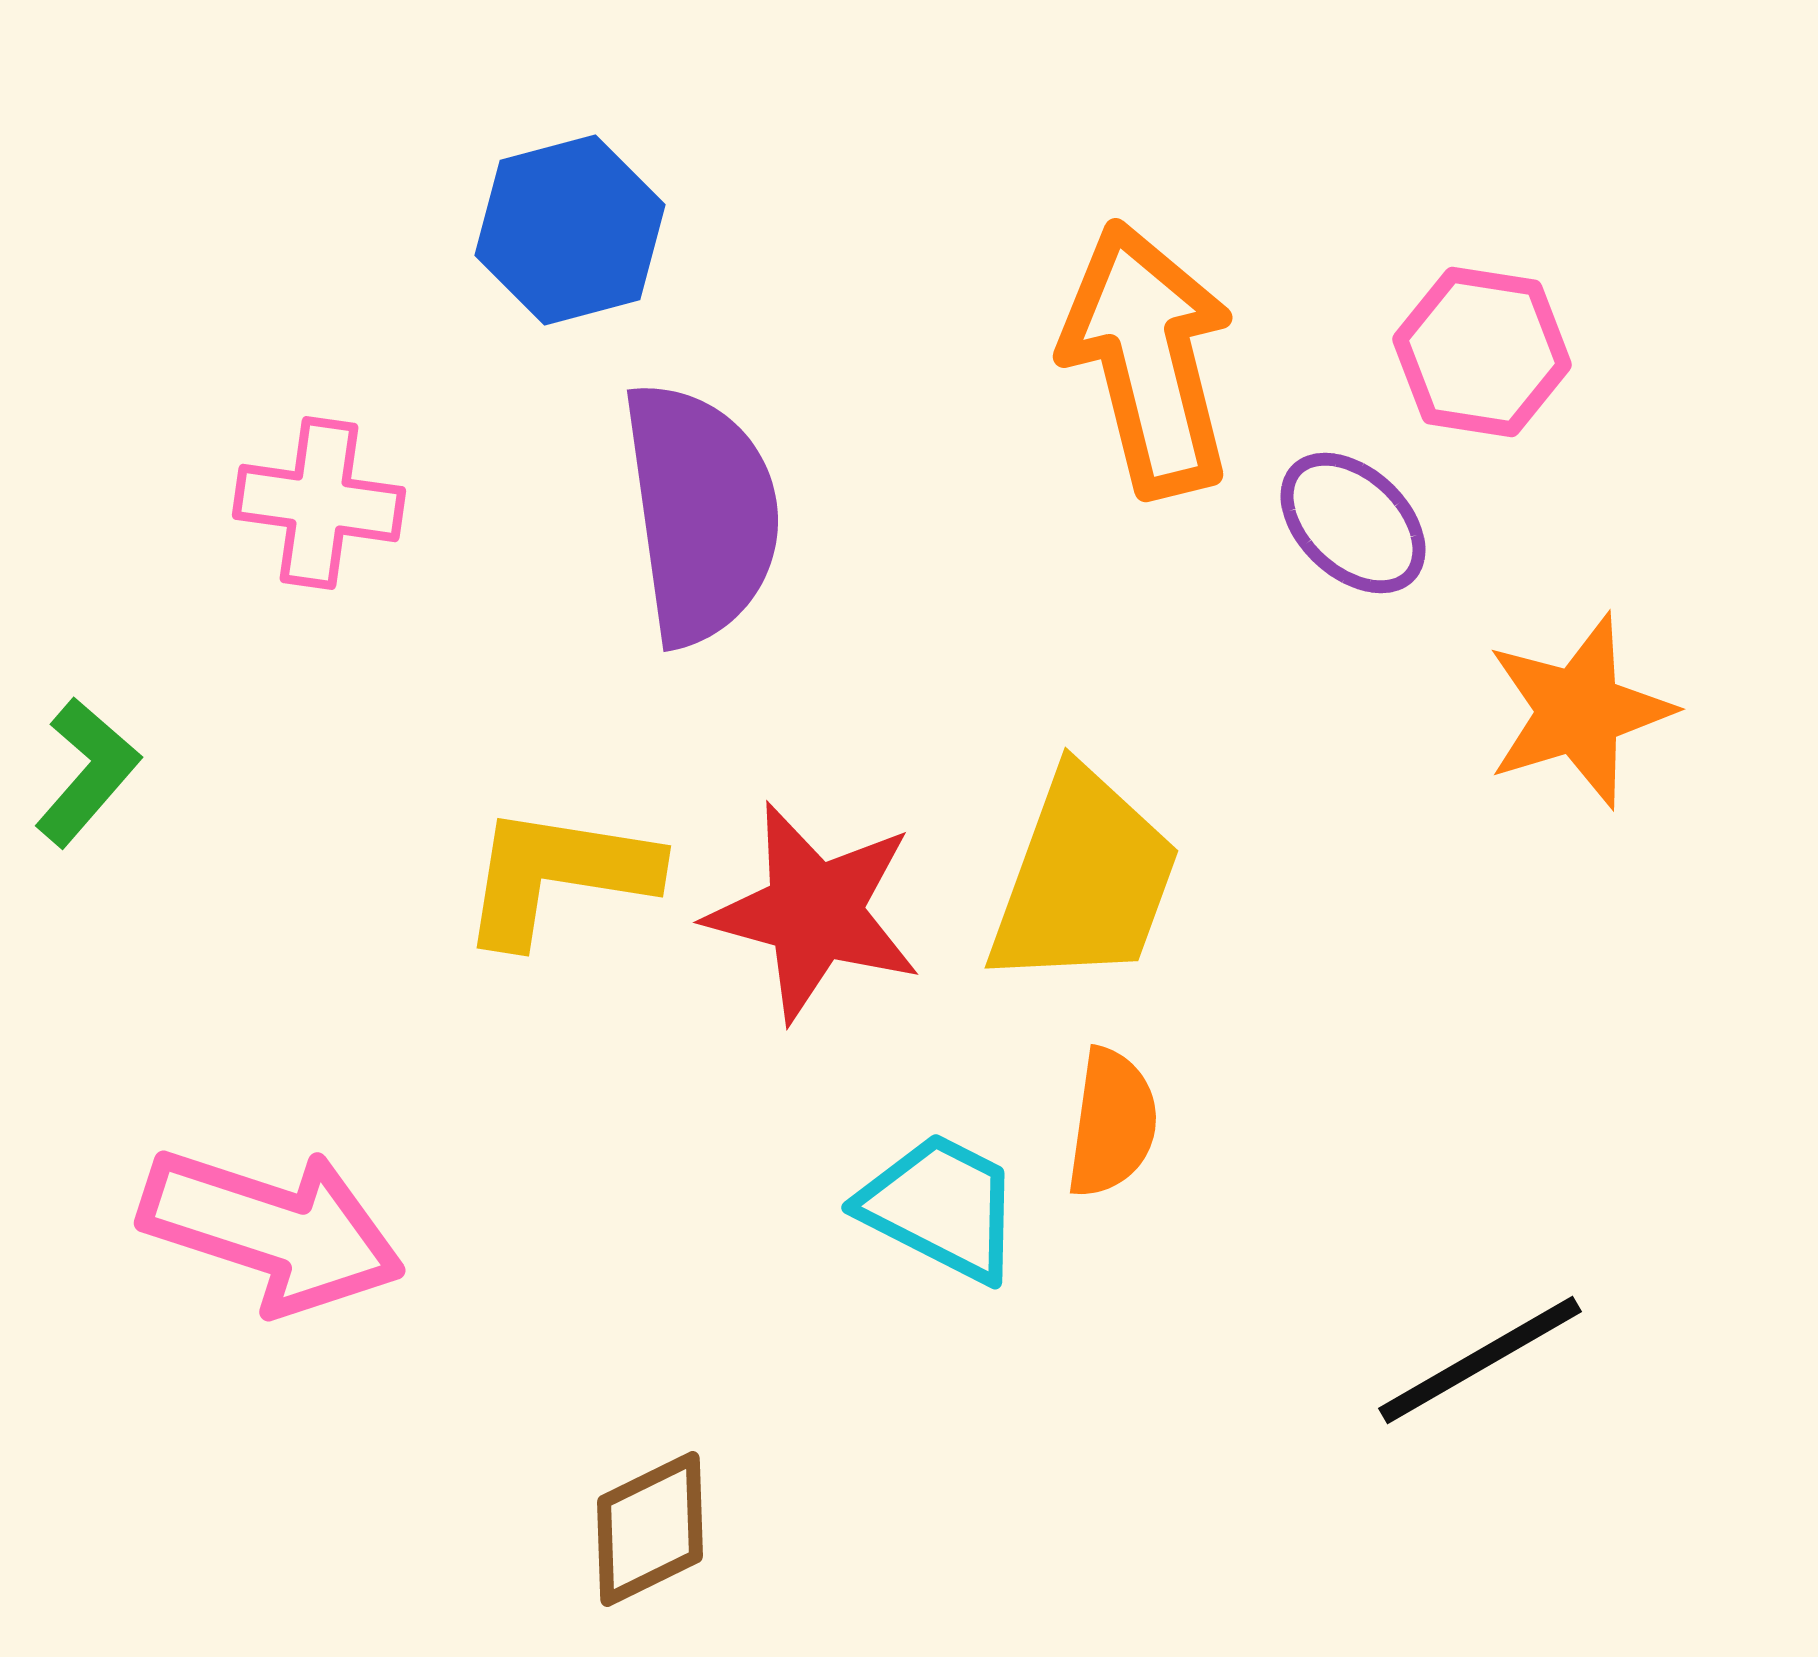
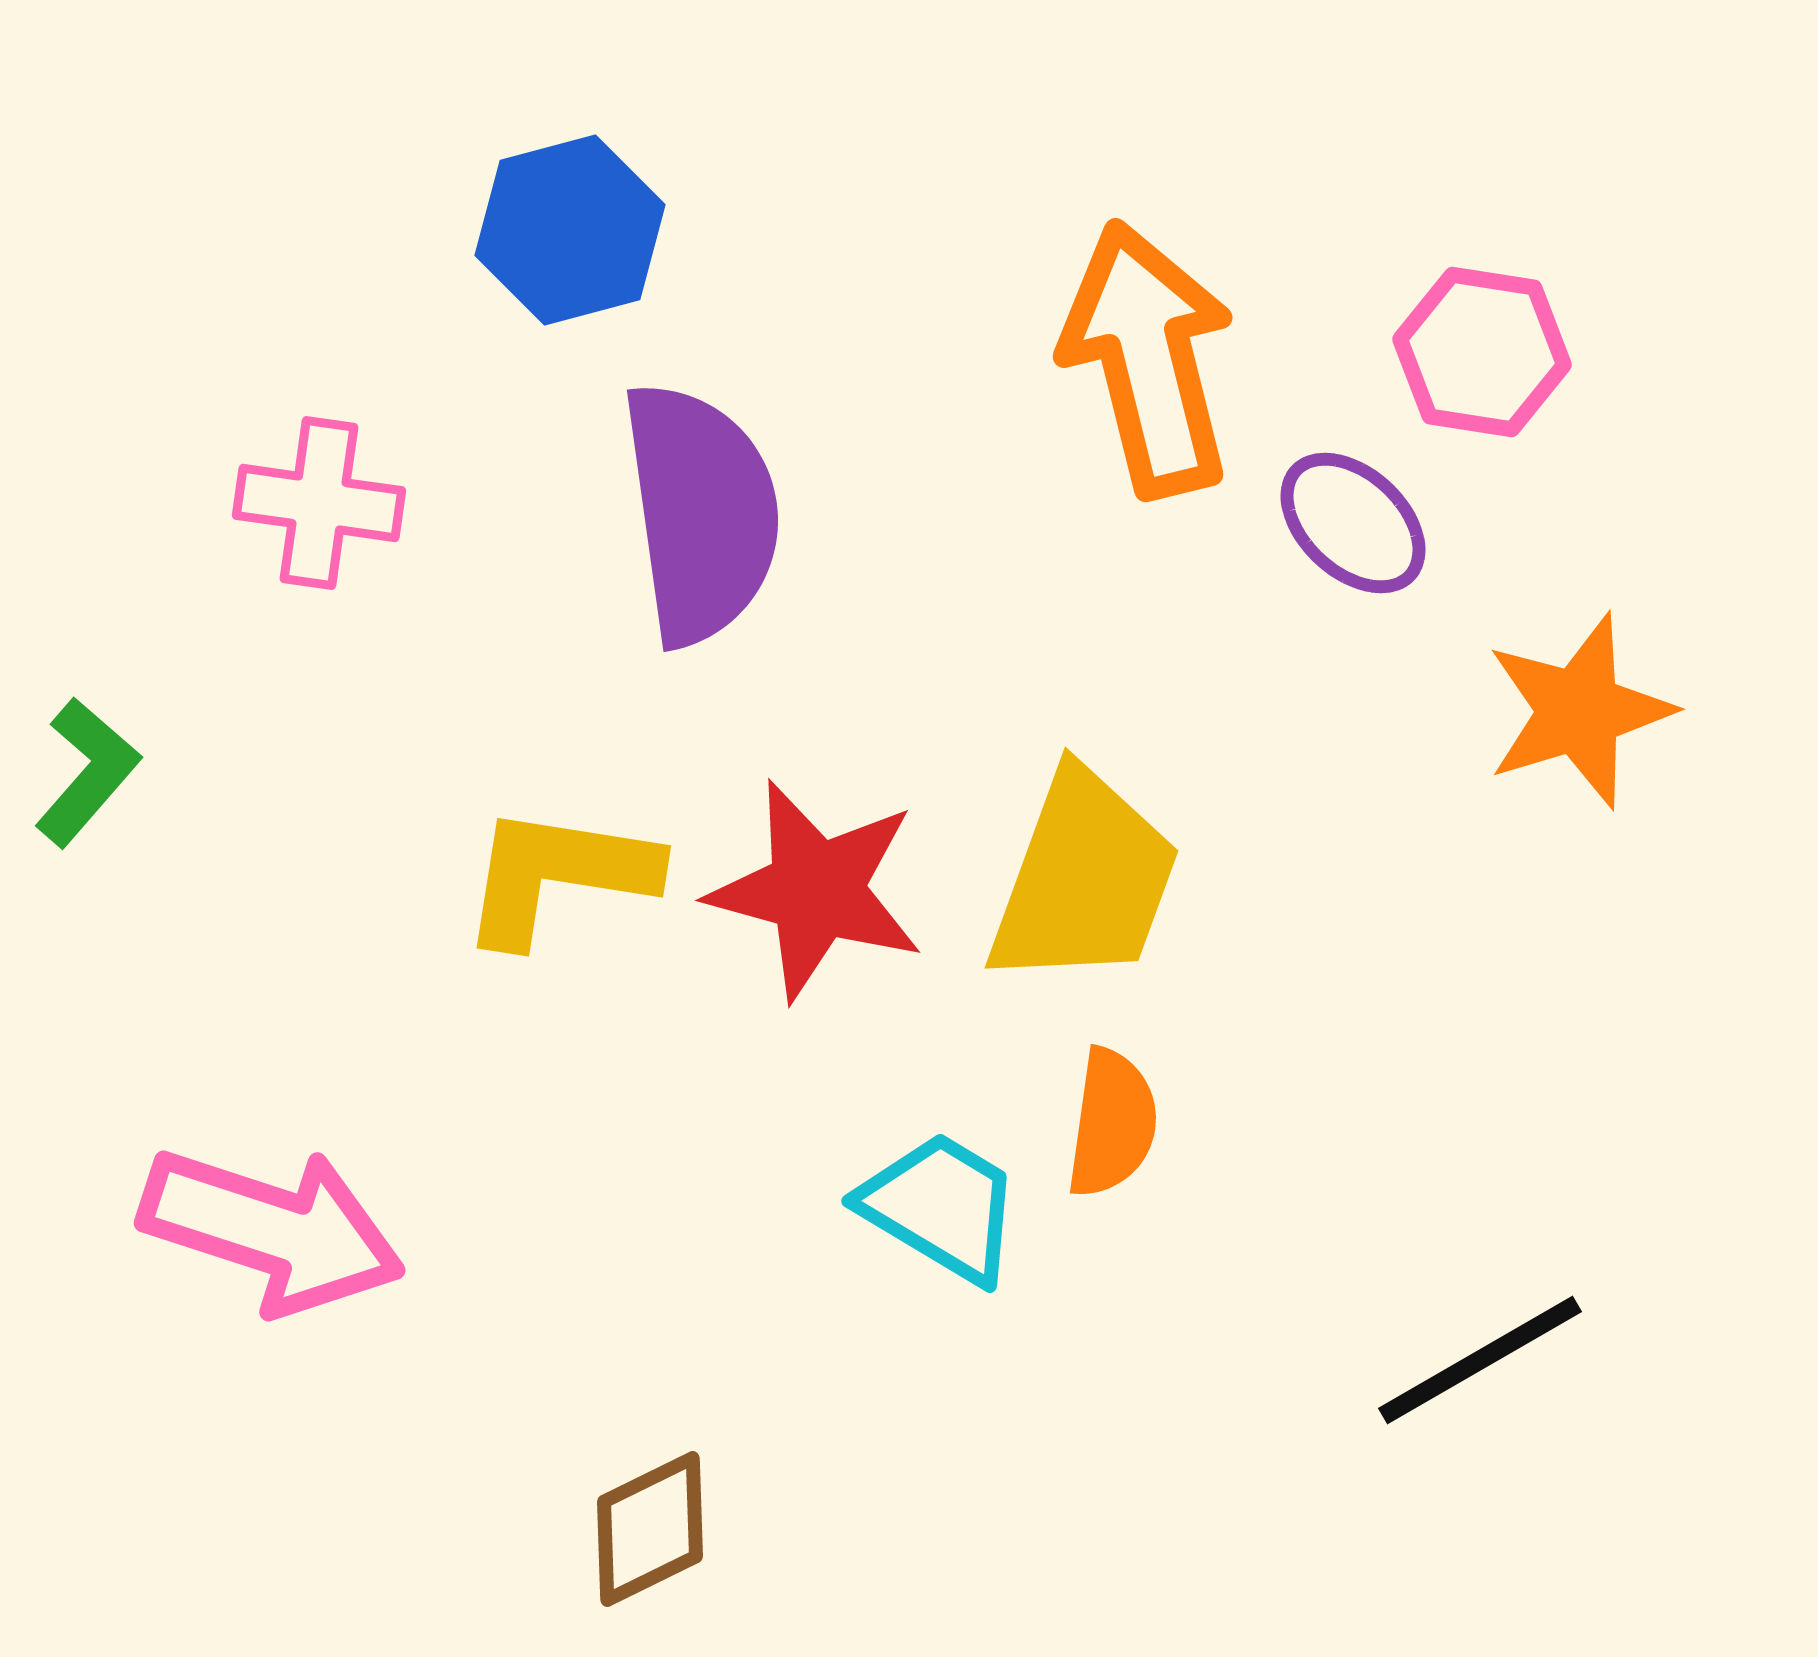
red star: moved 2 px right, 22 px up
cyan trapezoid: rotated 4 degrees clockwise
